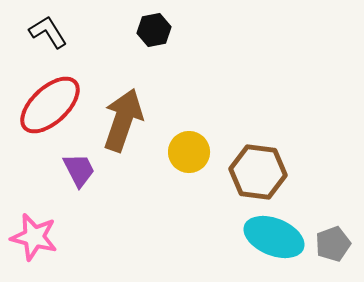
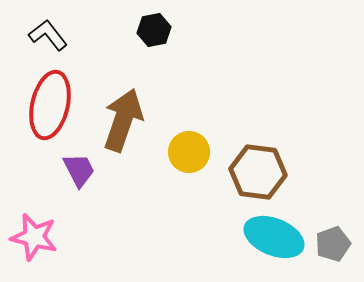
black L-shape: moved 3 px down; rotated 6 degrees counterclockwise
red ellipse: rotated 34 degrees counterclockwise
